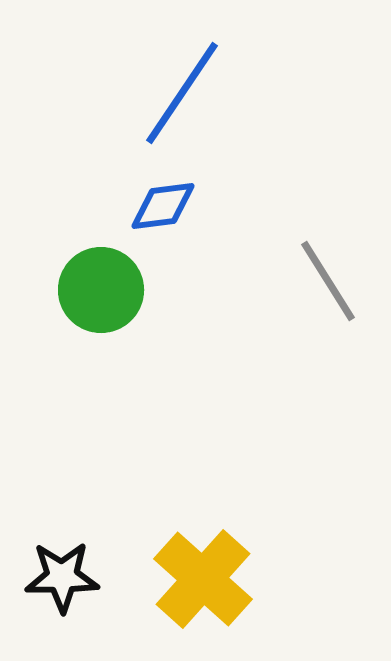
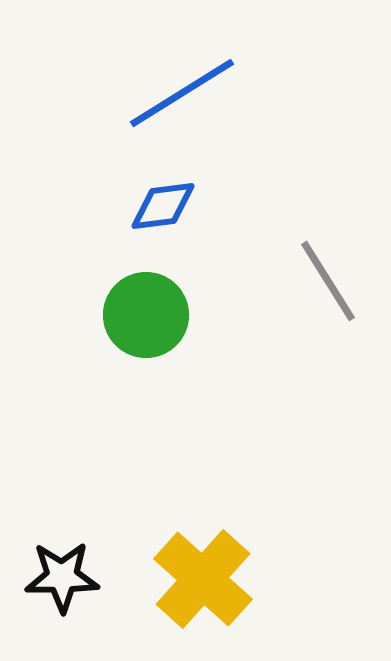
blue line: rotated 24 degrees clockwise
green circle: moved 45 px right, 25 px down
